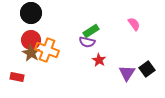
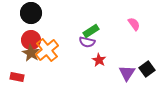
orange cross: rotated 30 degrees clockwise
